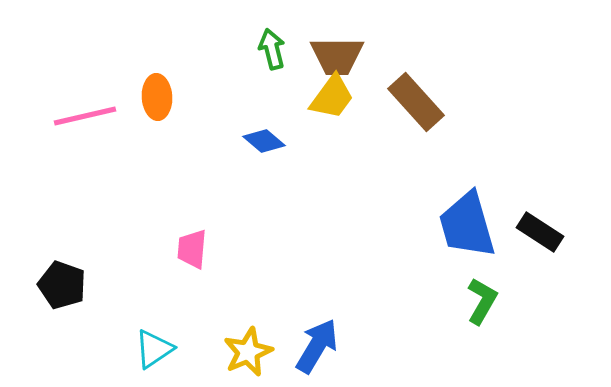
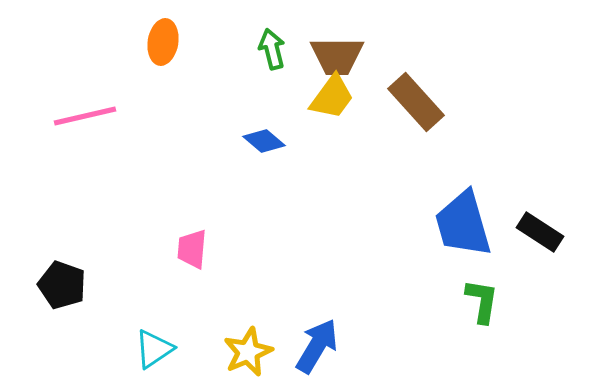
orange ellipse: moved 6 px right, 55 px up; rotated 12 degrees clockwise
blue trapezoid: moved 4 px left, 1 px up
green L-shape: rotated 21 degrees counterclockwise
